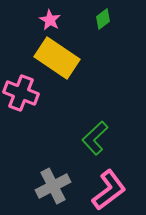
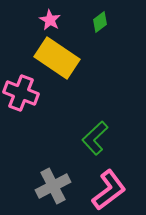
green diamond: moved 3 px left, 3 px down
